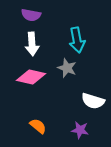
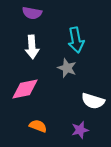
purple semicircle: moved 1 px right, 2 px up
cyan arrow: moved 1 px left
white arrow: moved 3 px down
pink diamond: moved 6 px left, 12 px down; rotated 24 degrees counterclockwise
orange semicircle: rotated 18 degrees counterclockwise
purple star: rotated 24 degrees counterclockwise
